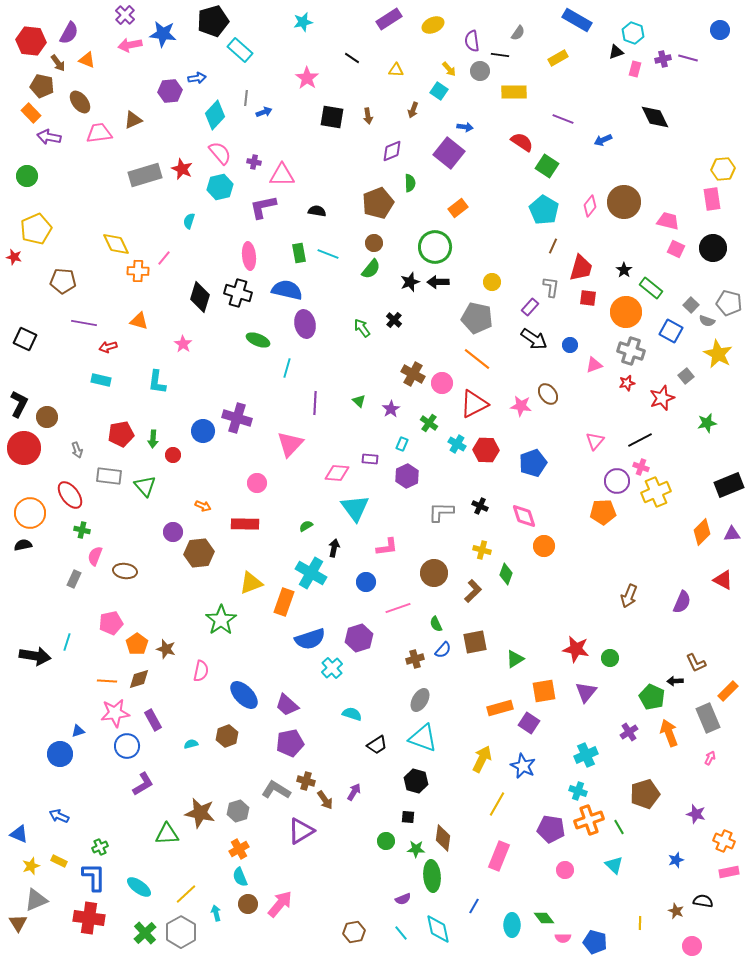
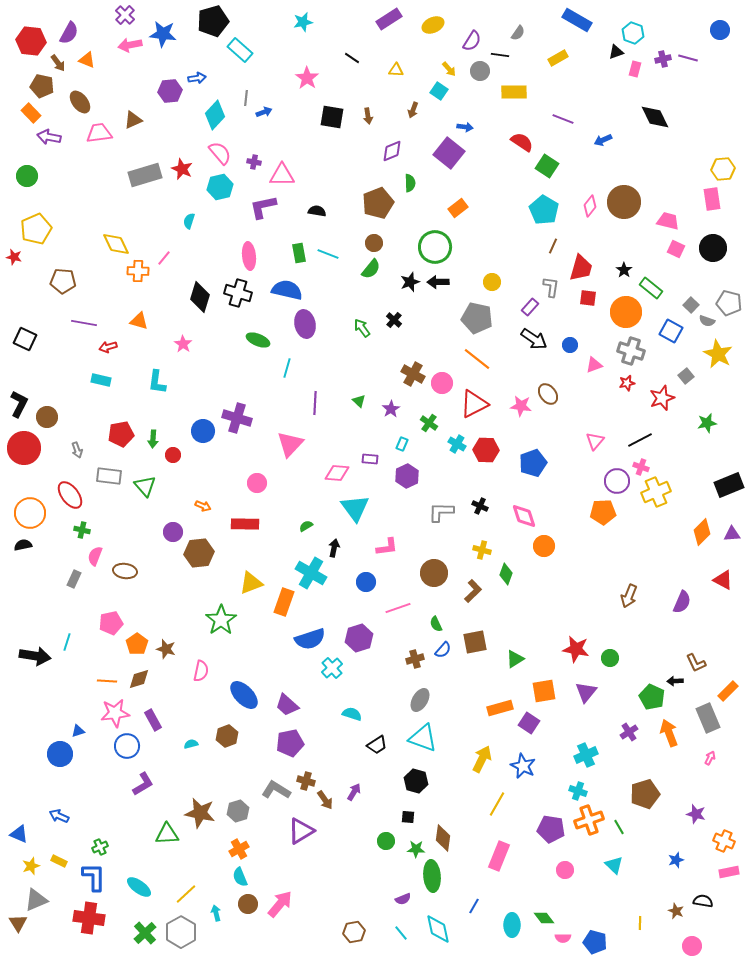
purple semicircle at (472, 41): rotated 140 degrees counterclockwise
